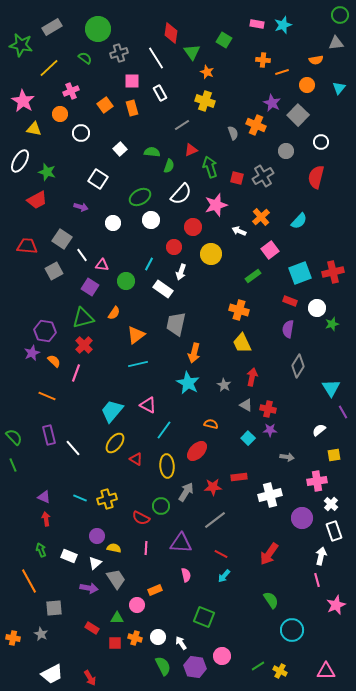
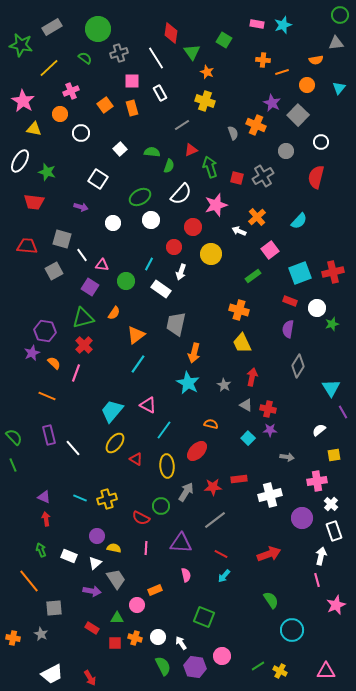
red trapezoid at (37, 200): moved 3 px left, 2 px down; rotated 35 degrees clockwise
orange cross at (261, 217): moved 4 px left
gray square at (62, 239): rotated 18 degrees counterclockwise
white rectangle at (163, 289): moved 2 px left
orange semicircle at (54, 361): moved 2 px down
cyan line at (138, 364): rotated 42 degrees counterclockwise
red rectangle at (239, 477): moved 2 px down
red arrow at (269, 554): rotated 145 degrees counterclockwise
orange line at (29, 581): rotated 10 degrees counterclockwise
purple arrow at (89, 588): moved 3 px right, 3 px down
